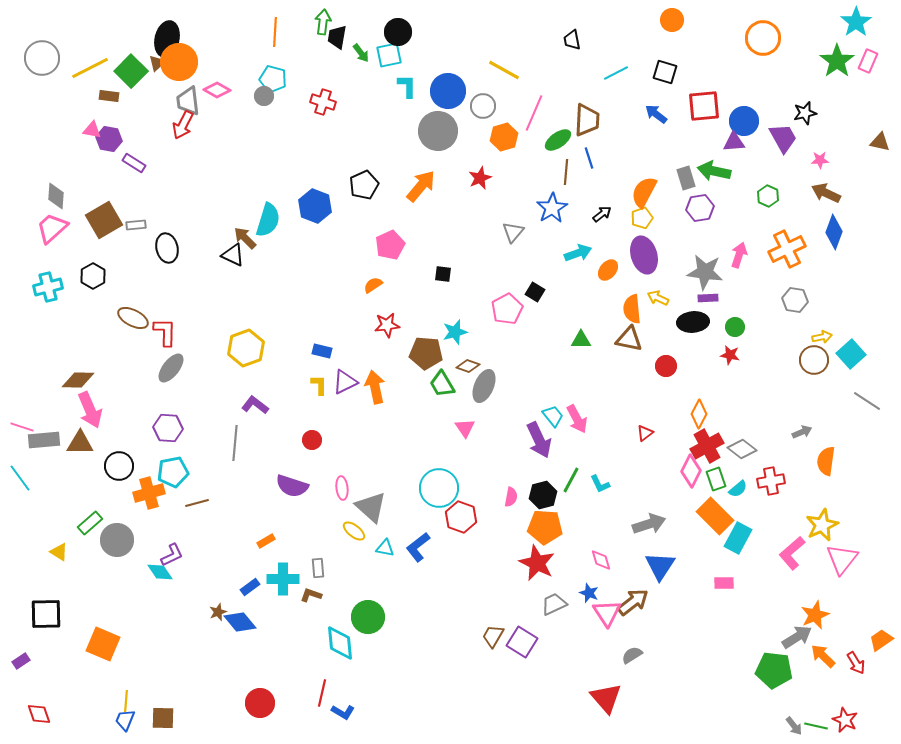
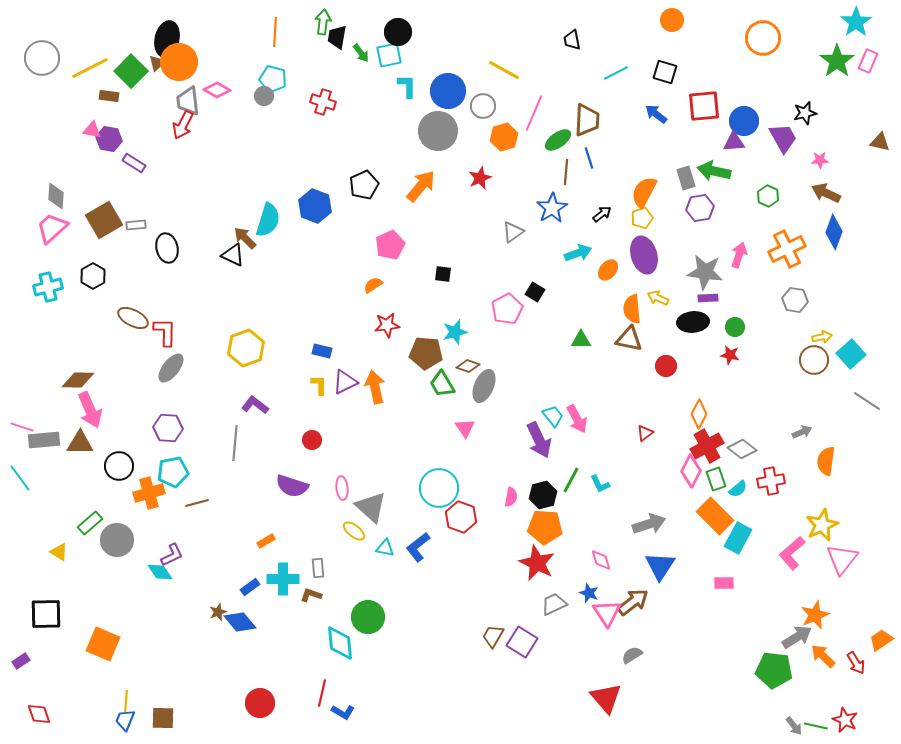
gray triangle at (513, 232): rotated 15 degrees clockwise
